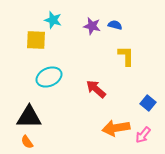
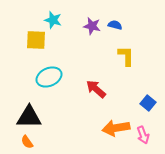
pink arrow: rotated 60 degrees counterclockwise
